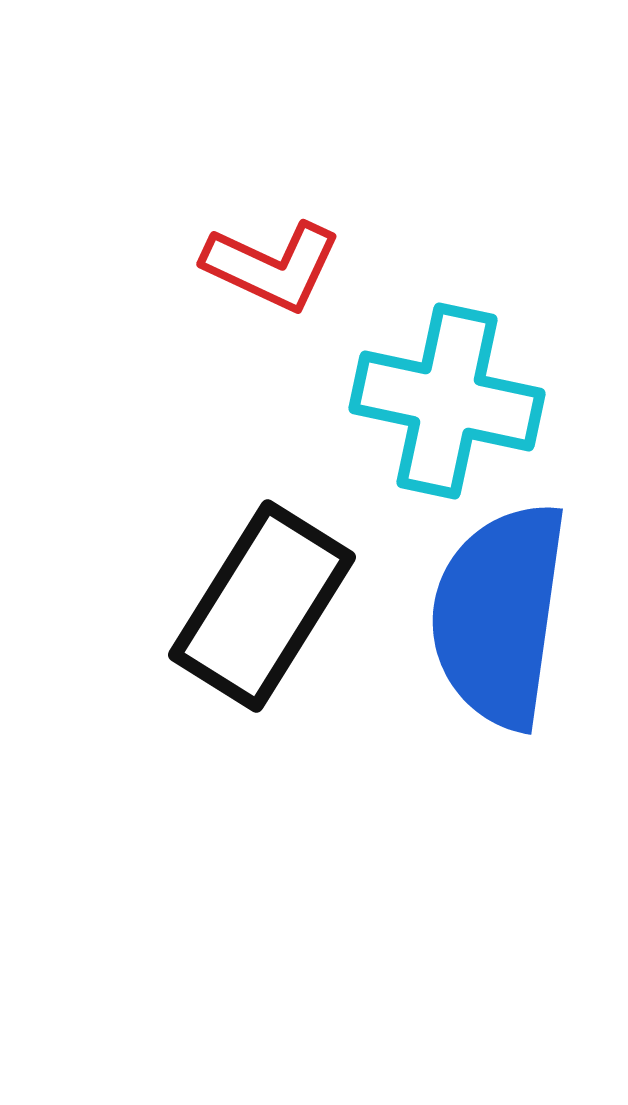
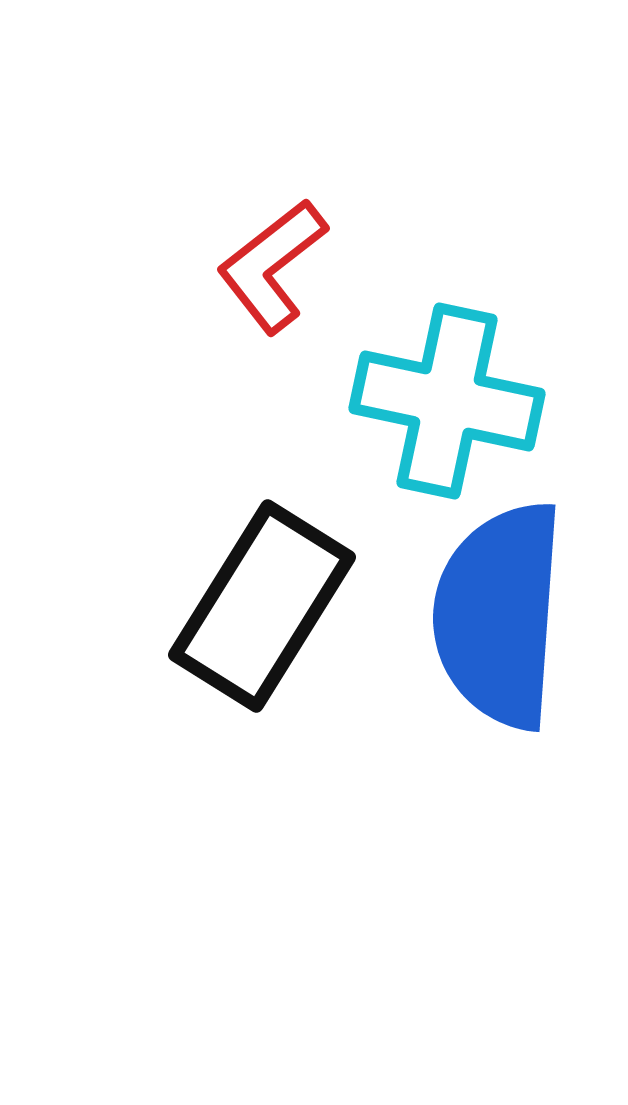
red L-shape: rotated 117 degrees clockwise
blue semicircle: rotated 4 degrees counterclockwise
